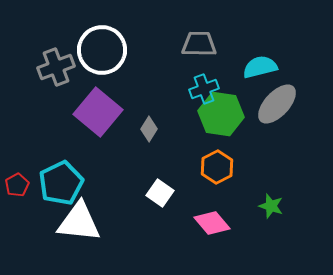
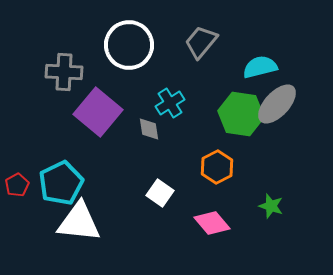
gray trapezoid: moved 2 px right, 2 px up; rotated 51 degrees counterclockwise
white circle: moved 27 px right, 5 px up
gray cross: moved 8 px right, 5 px down; rotated 24 degrees clockwise
cyan cross: moved 34 px left, 14 px down; rotated 12 degrees counterclockwise
green hexagon: moved 20 px right
gray diamond: rotated 40 degrees counterclockwise
